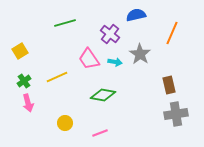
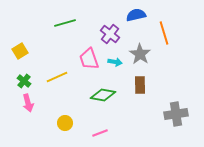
orange line: moved 8 px left; rotated 40 degrees counterclockwise
pink trapezoid: rotated 15 degrees clockwise
green cross: rotated 16 degrees counterclockwise
brown rectangle: moved 29 px left; rotated 12 degrees clockwise
